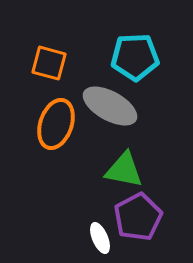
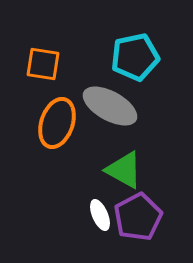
cyan pentagon: rotated 9 degrees counterclockwise
orange square: moved 6 px left, 1 px down; rotated 6 degrees counterclockwise
orange ellipse: moved 1 px right, 1 px up
green triangle: rotated 18 degrees clockwise
white ellipse: moved 23 px up
